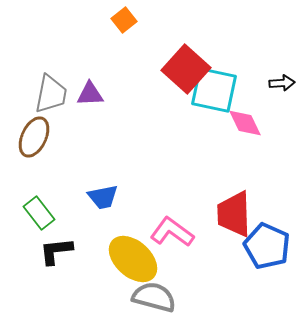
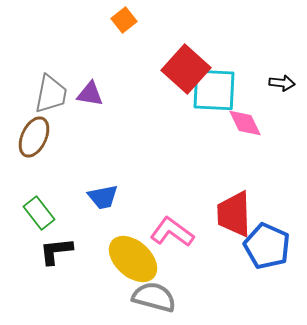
black arrow: rotated 10 degrees clockwise
cyan square: rotated 9 degrees counterclockwise
purple triangle: rotated 12 degrees clockwise
